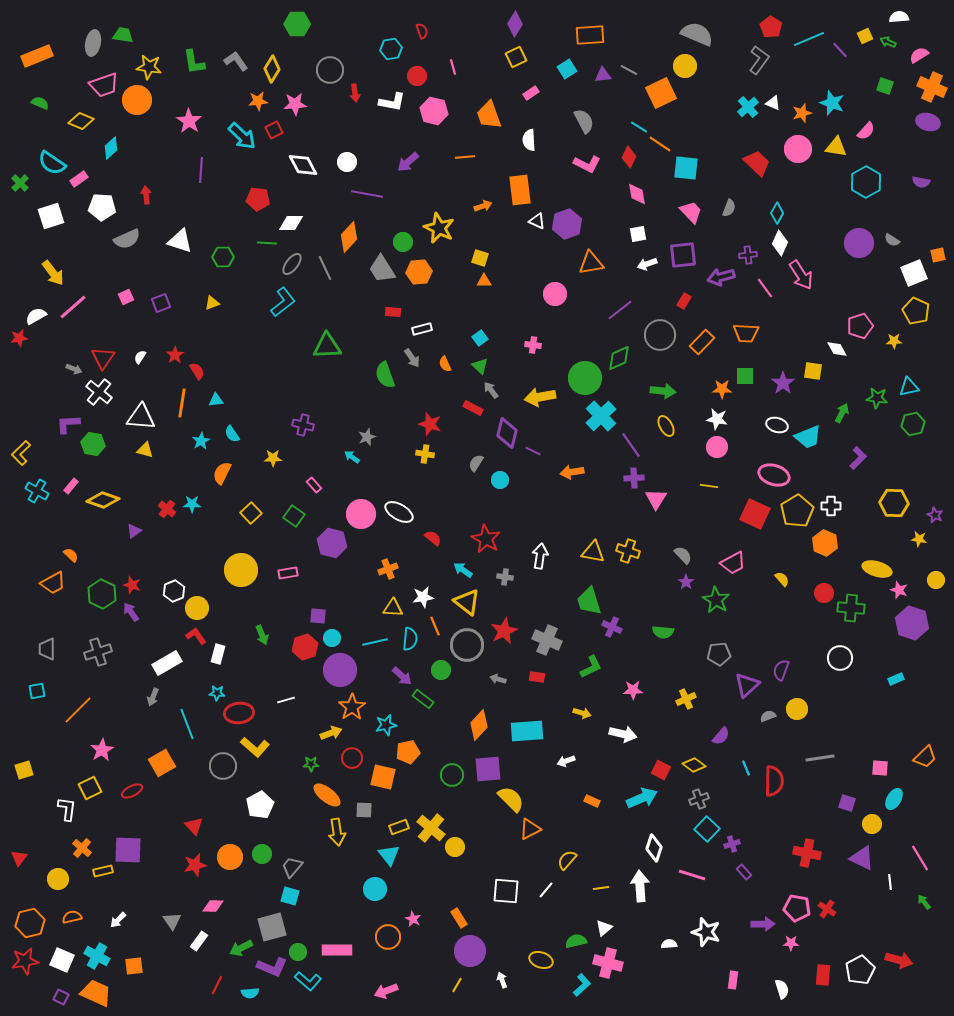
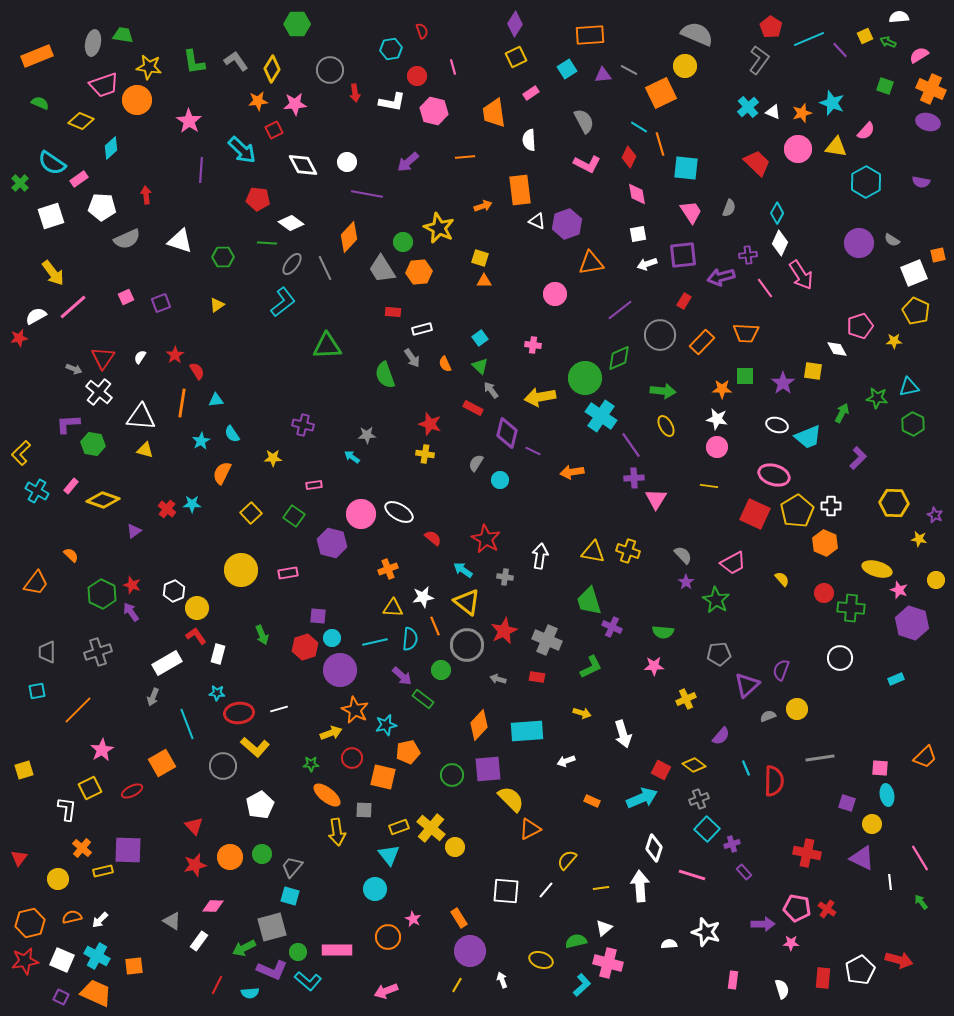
orange cross at (932, 87): moved 1 px left, 2 px down
white triangle at (773, 103): moved 9 px down
orange trapezoid at (489, 115): moved 5 px right, 2 px up; rotated 12 degrees clockwise
cyan arrow at (242, 136): moved 14 px down
orange line at (660, 144): rotated 40 degrees clockwise
pink trapezoid at (691, 212): rotated 10 degrees clockwise
white diamond at (291, 223): rotated 35 degrees clockwise
yellow triangle at (212, 303): moved 5 px right, 2 px down; rotated 14 degrees counterclockwise
cyan cross at (601, 416): rotated 12 degrees counterclockwise
green hexagon at (913, 424): rotated 20 degrees counterclockwise
gray star at (367, 437): moved 2 px up; rotated 18 degrees clockwise
pink rectangle at (314, 485): rotated 56 degrees counterclockwise
orange trapezoid at (53, 583): moved 17 px left; rotated 24 degrees counterclockwise
gray trapezoid at (47, 649): moved 3 px down
pink star at (633, 690): moved 21 px right, 24 px up
white line at (286, 700): moved 7 px left, 9 px down
orange star at (352, 707): moved 3 px right, 3 px down; rotated 12 degrees counterclockwise
white arrow at (623, 734): rotated 60 degrees clockwise
cyan ellipse at (894, 799): moved 7 px left, 4 px up; rotated 40 degrees counterclockwise
green arrow at (924, 902): moved 3 px left
white arrow at (118, 920): moved 18 px left
gray triangle at (172, 921): rotated 24 degrees counterclockwise
green arrow at (241, 948): moved 3 px right
purple L-shape at (272, 967): moved 3 px down
red rectangle at (823, 975): moved 3 px down
